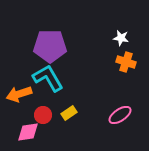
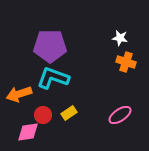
white star: moved 1 px left
cyan L-shape: moved 5 px right; rotated 40 degrees counterclockwise
